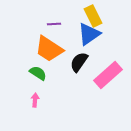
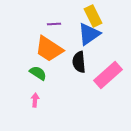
black semicircle: rotated 40 degrees counterclockwise
